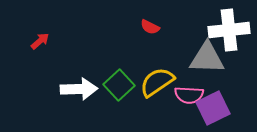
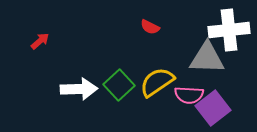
purple square: rotated 12 degrees counterclockwise
